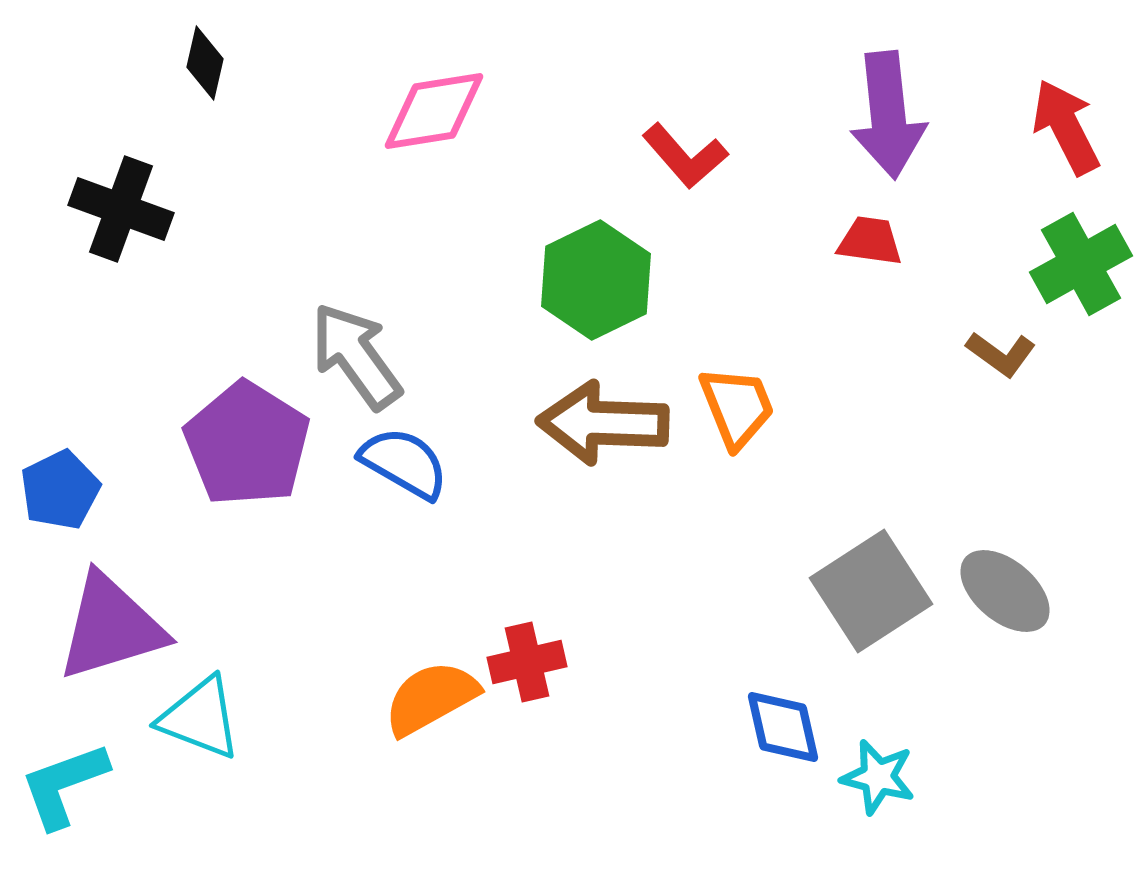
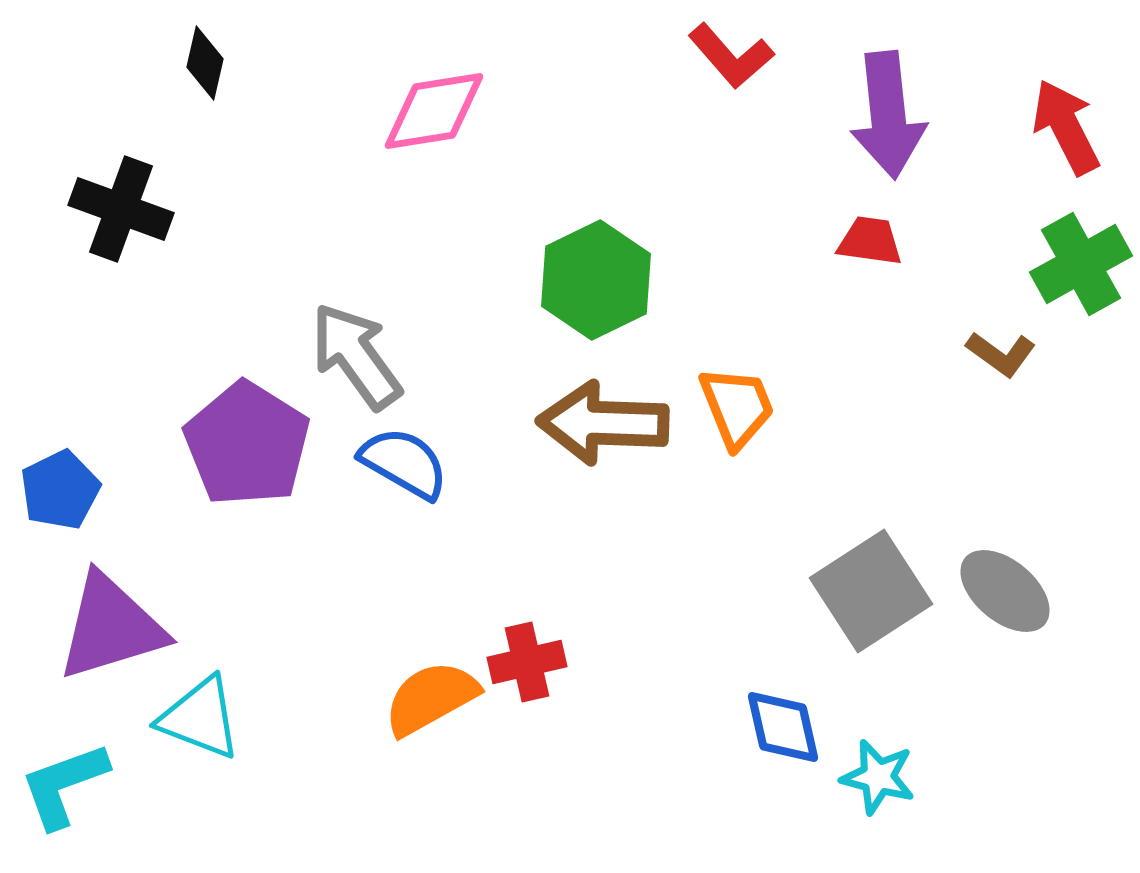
red L-shape: moved 46 px right, 100 px up
